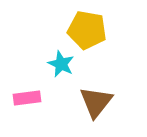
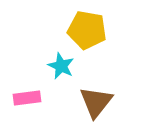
cyan star: moved 2 px down
